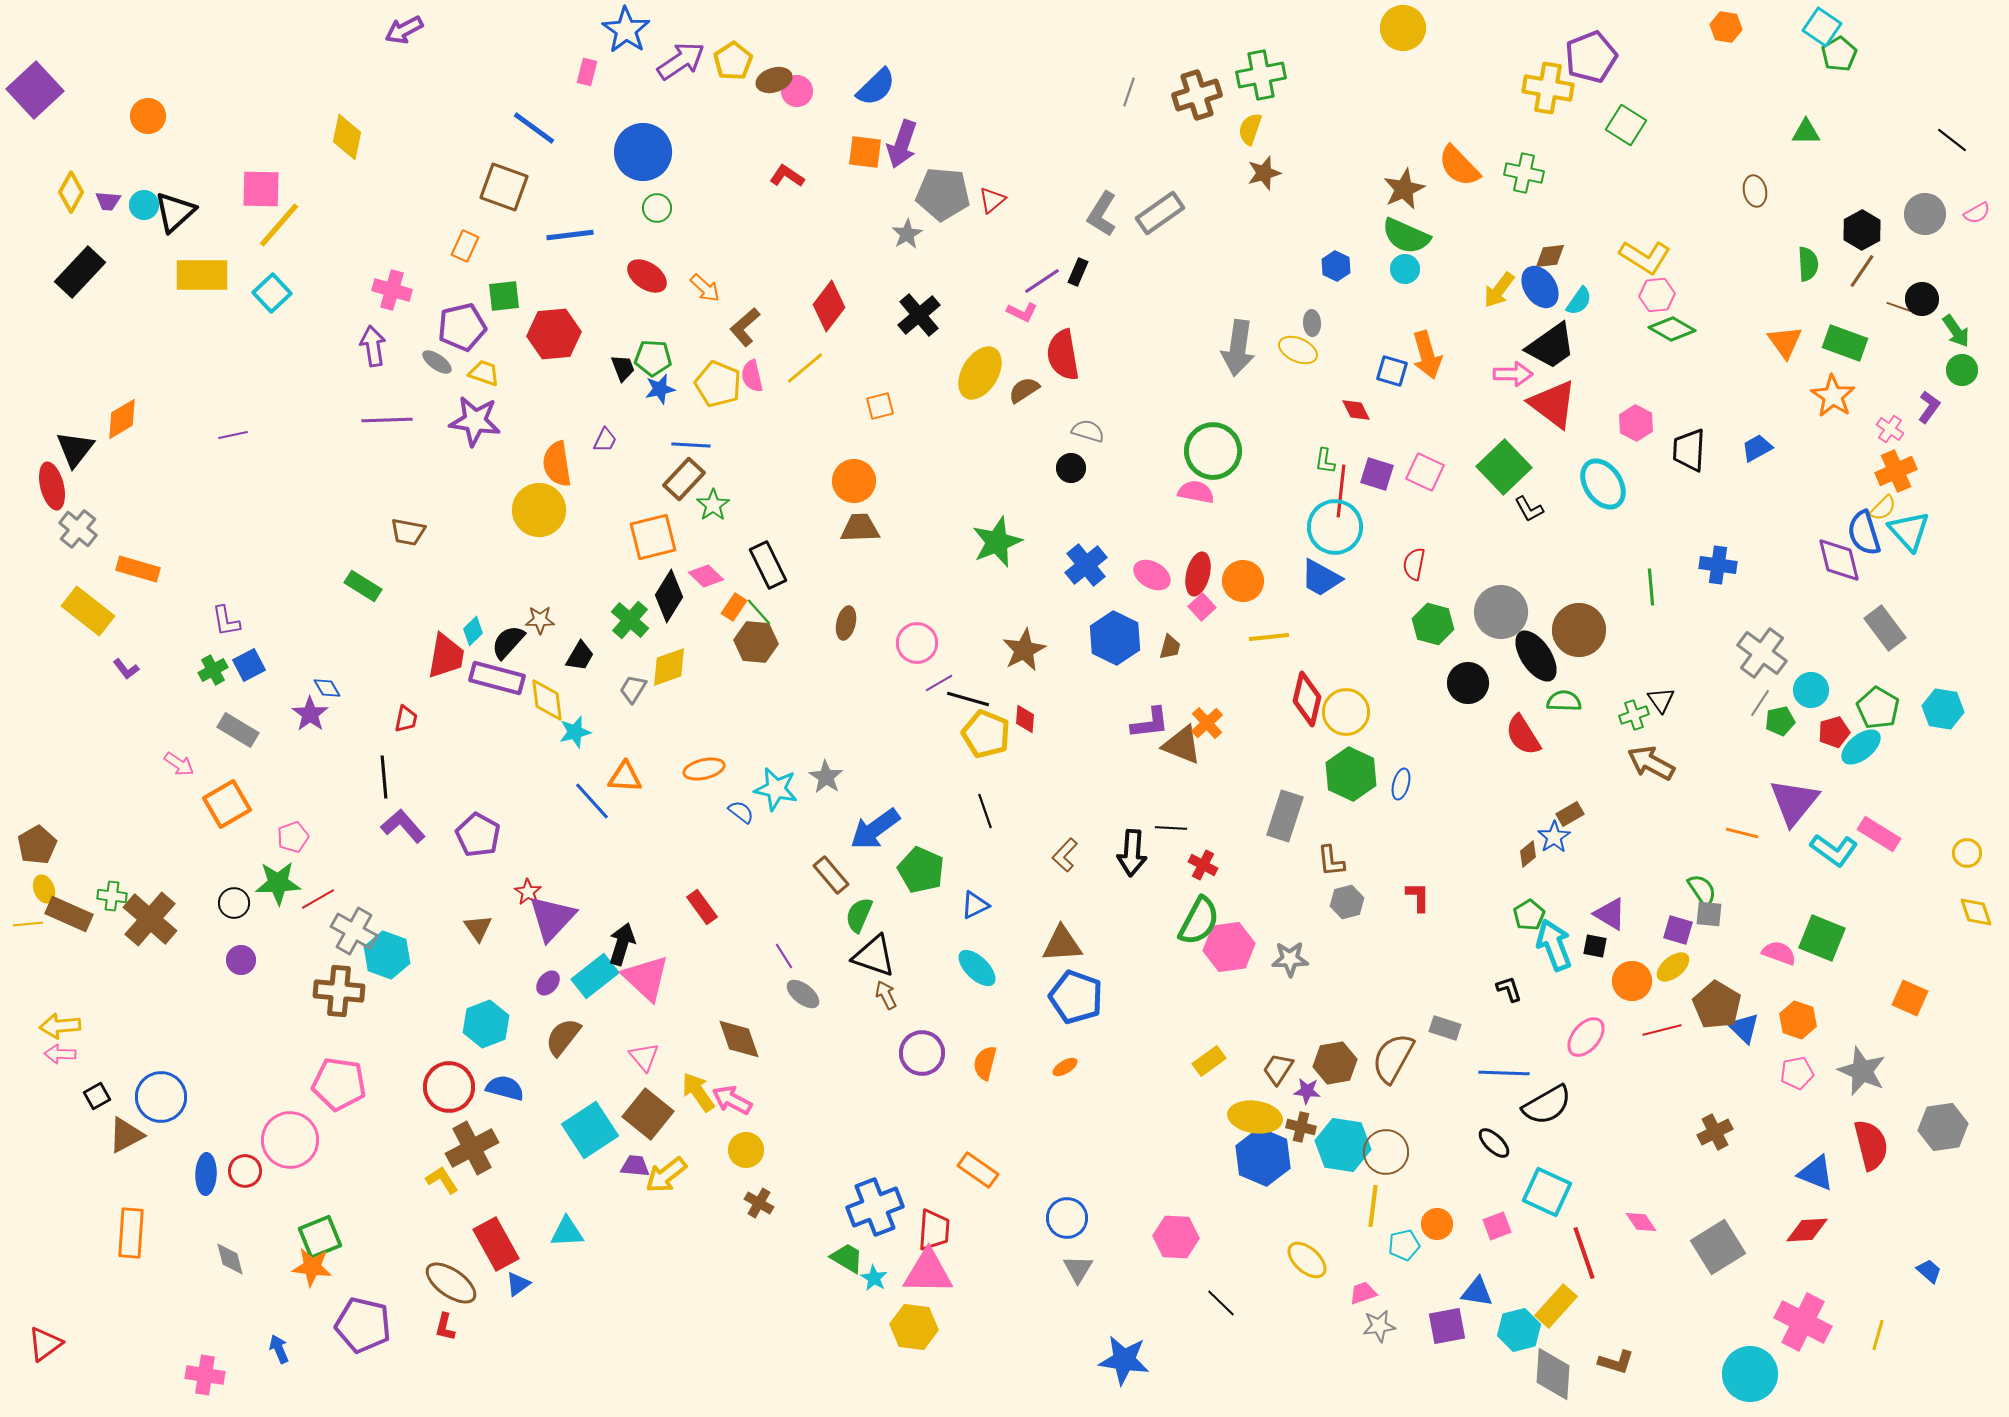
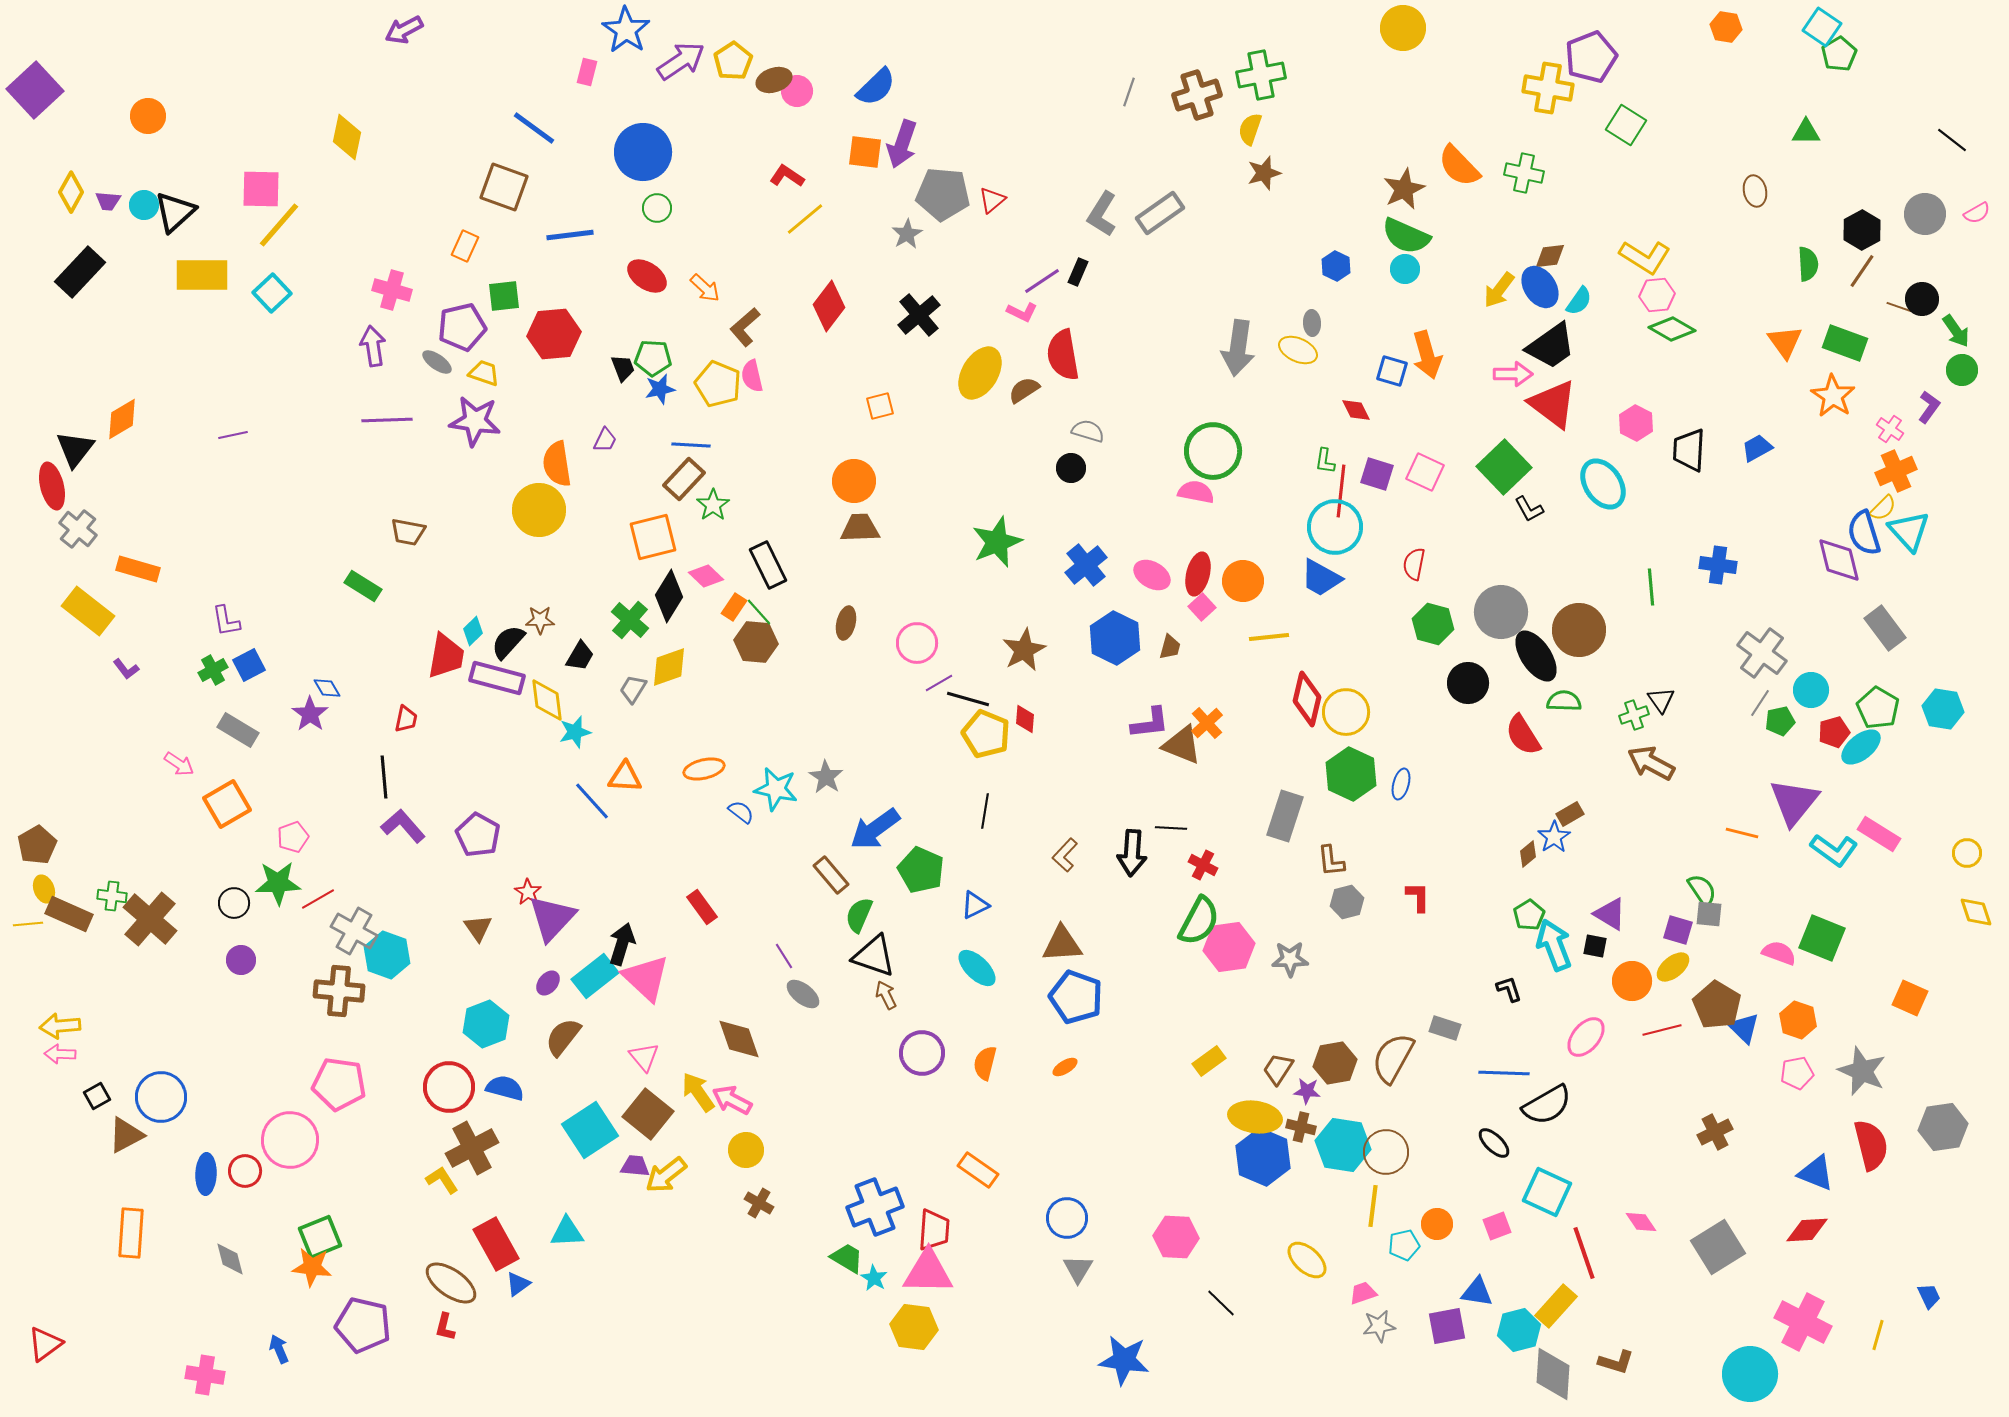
yellow line at (805, 368): moved 149 px up
black line at (985, 811): rotated 28 degrees clockwise
blue trapezoid at (1929, 1271): moved 25 px down; rotated 24 degrees clockwise
